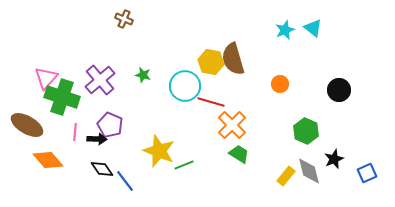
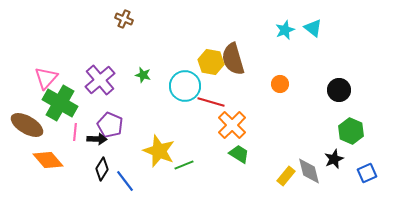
green cross: moved 2 px left, 6 px down; rotated 12 degrees clockwise
green hexagon: moved 45 px right
black diamond: rotated 65 degrees clockwise
